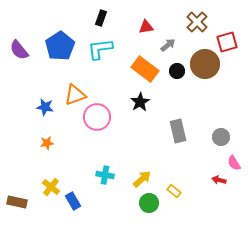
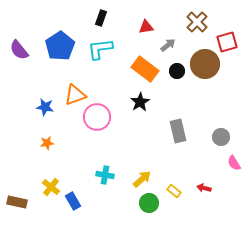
red arrow: moved 15 px left, 8 px down
